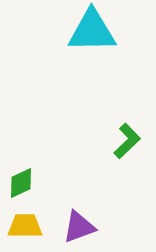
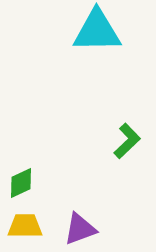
cyan triangle: moved 5 px right
purple triangle: moved 1 px right, 2 px down
